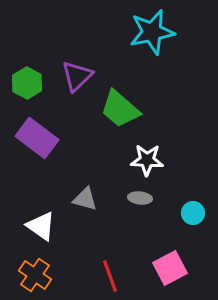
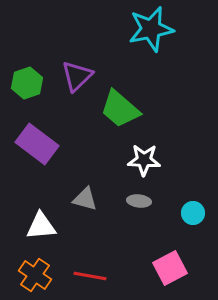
cyan star: moved 1 px left, 3 px up
green hexagon: rotated 12 degrees clockwise
purple rectangle: moved 6 px down
white star: moved 3 px left
gray ellipse: moved 1 px left, 3 px down
white triangle: rotated 40 degrees counterclockwise
red line: moved 20 px left; rotated 60 degrees counterclockwise
